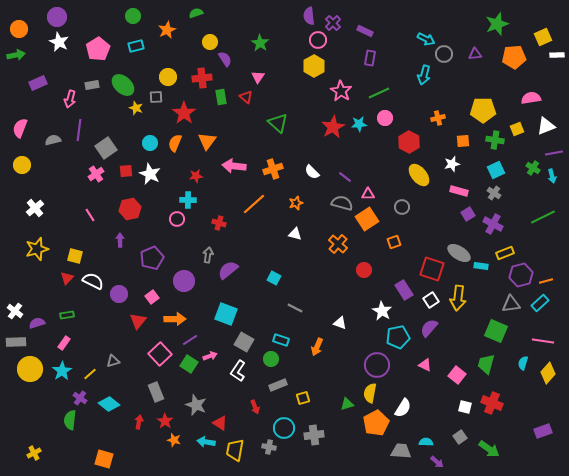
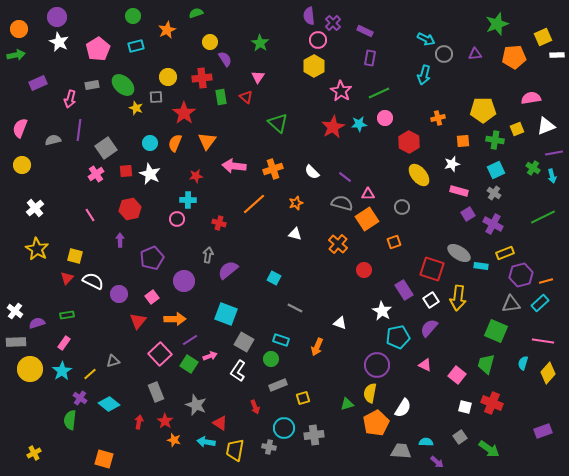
yellow star at (37, 249): rotated 25 degrees counterclockwise
